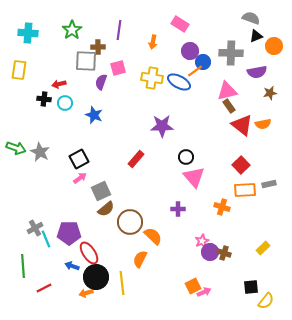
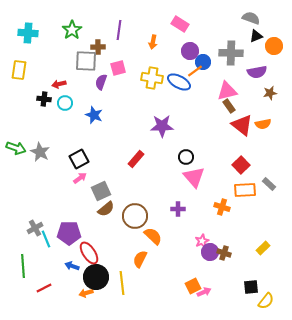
gray rectangle at (269, 184): rotated 56 degrees clockwise
brown circle at (130, 222): moved 5 px right, 6 px up
